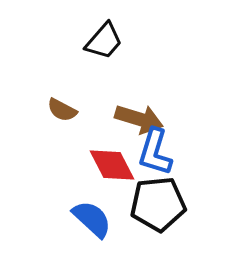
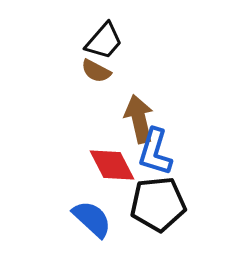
brown semicircle: moved 34 px right, 39 px up
brown arrow: rotated 120 degrees counterclockwise
